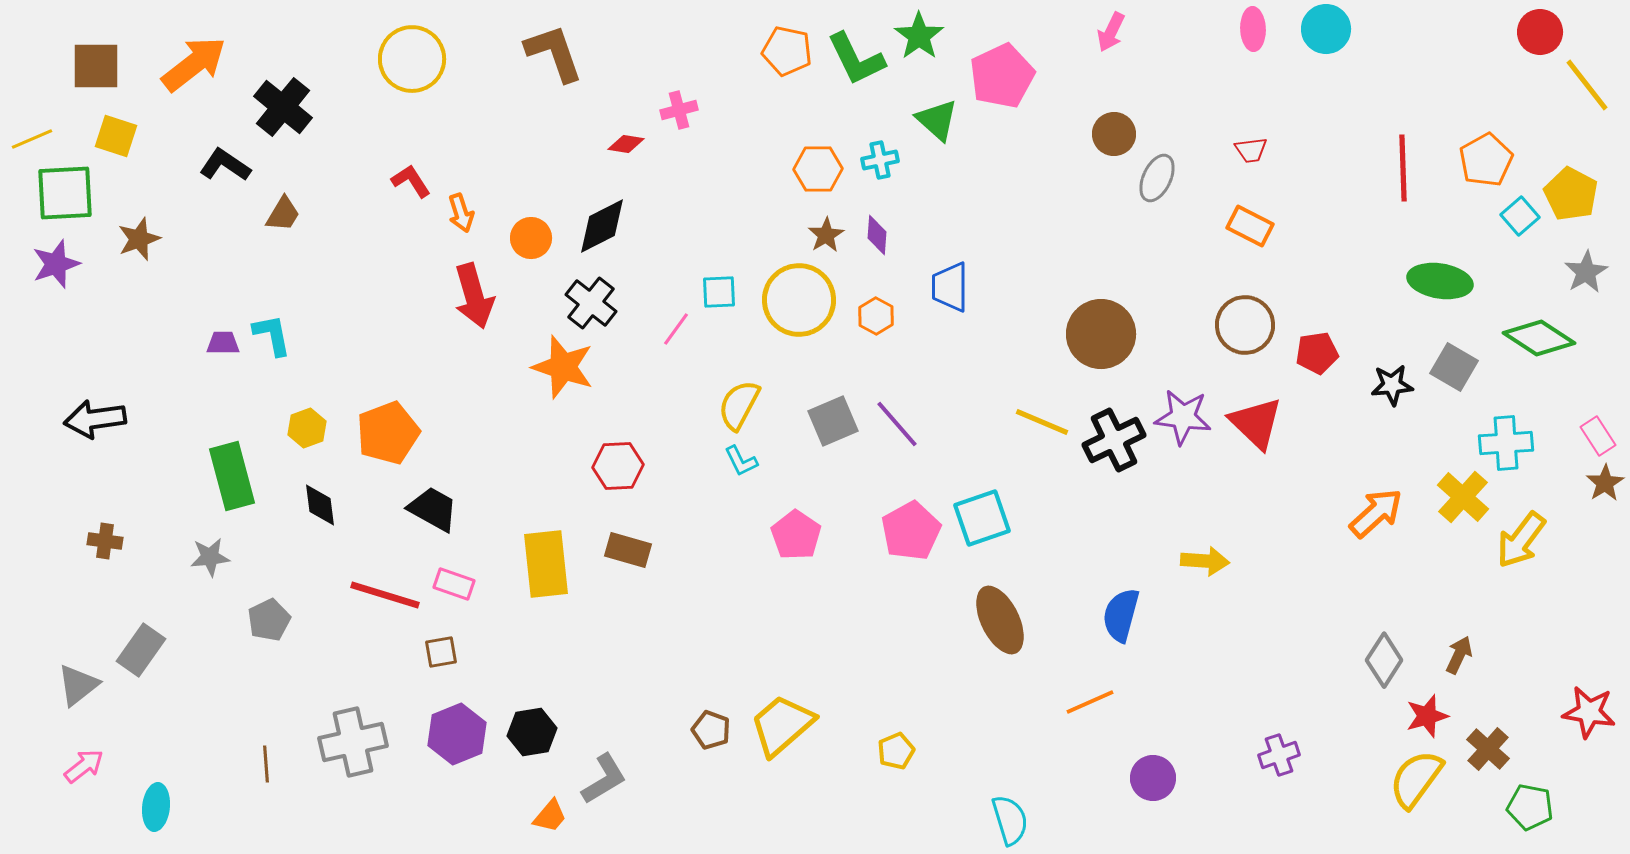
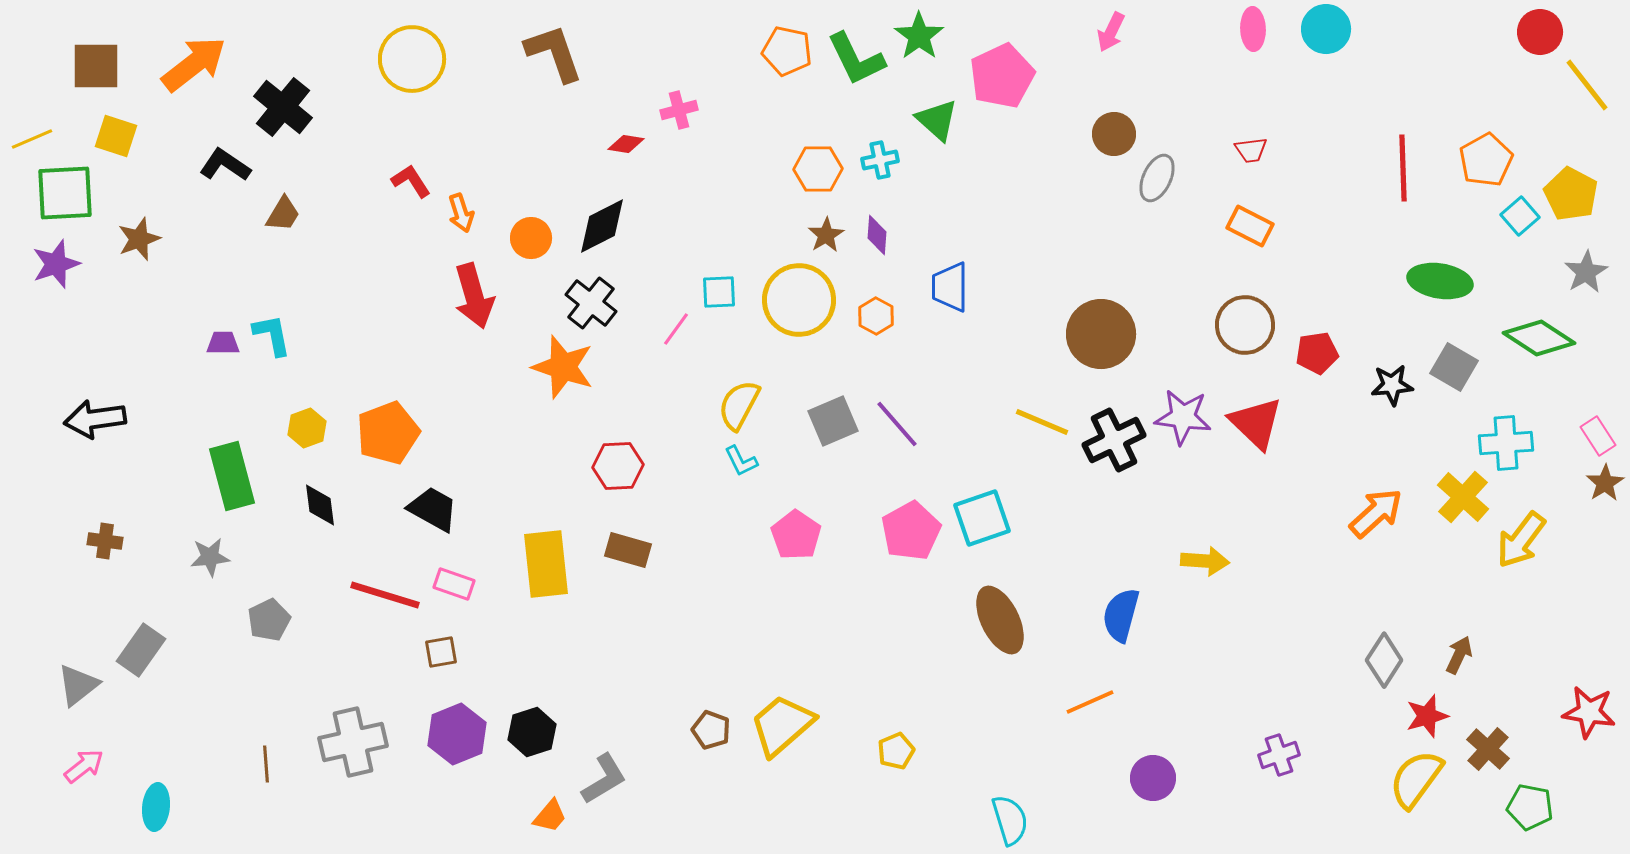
black hexagon at (532, 732): rotated 9 degrees counterclockwise
